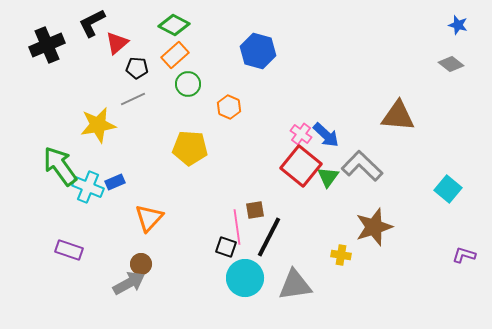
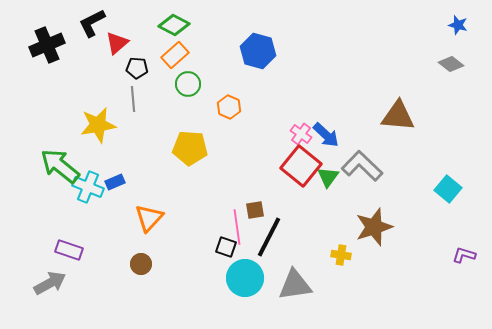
gray line: rotated 70 degrees counterclockwise
green arrow: rotated 15 degrees counterclockwise
gray arrow: moved 79 px left
